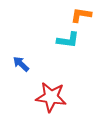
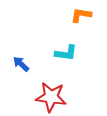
cyan L-shape: moved 2 px left, 13 px down
